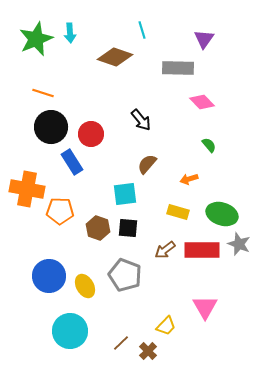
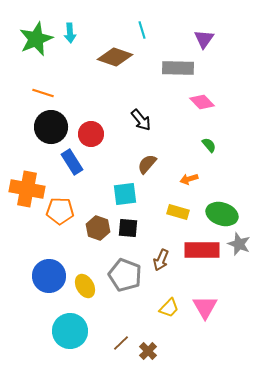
brown arrow: moved 4 px left, 10 px down; rotated 30 degrees counterclockwise
yellow trapezoid: moved 3 px right, 18 px up
